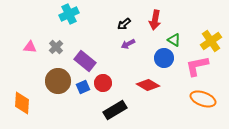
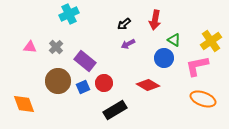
red circle: moved 1 px right
orange diamond: moved 2 px right, 1 px down; rotated 25 degrees counterclockwise
